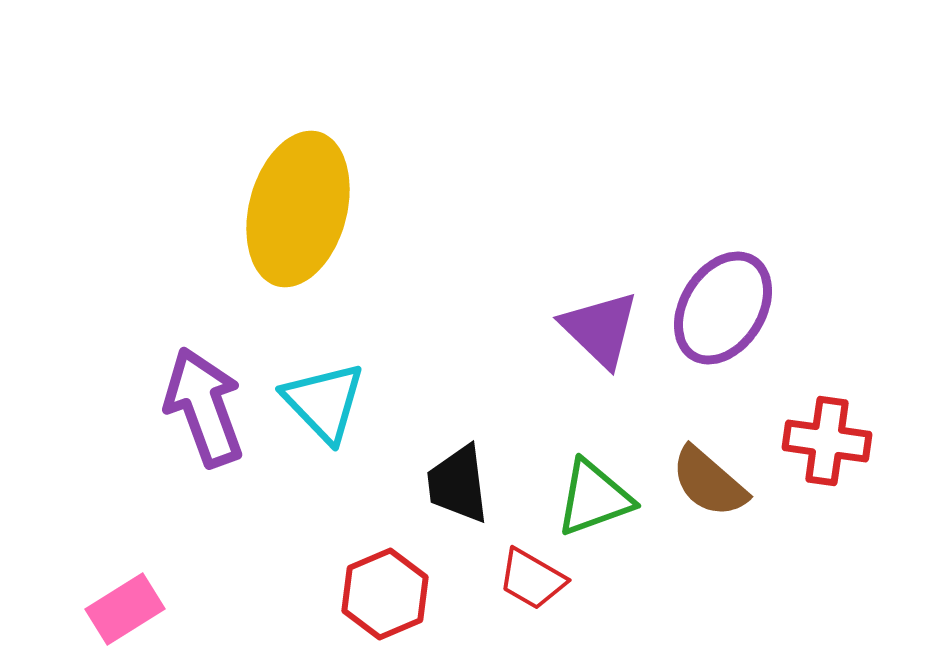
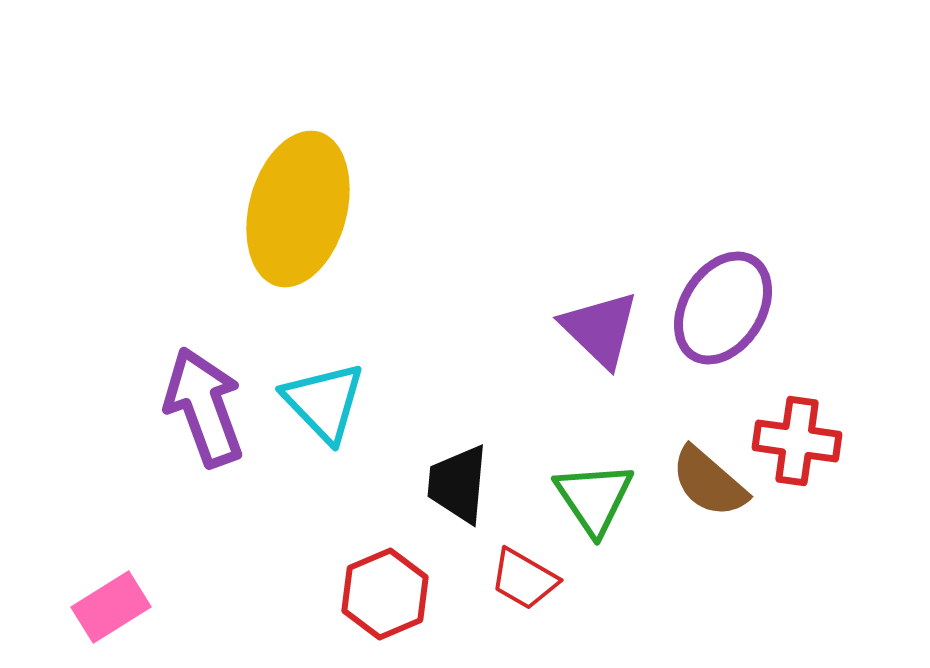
red cross: moved 30 px left
black trapezoid: rotated 12 degrees clockwise
green triangle: rotated 44 degrees counterclockwise
red trapezoid: moved 8 px left
pink rectangle: moved 14 px left, 2 px up
